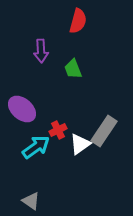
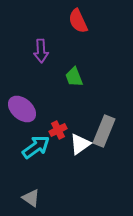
red semicircle: rotated 140 degrees clockwise
green trapezoid: moved 1 px right, 8 px down
gray rectangle: rotated 12 degrees counterclockwise
gray triangle: moved 3 px up
